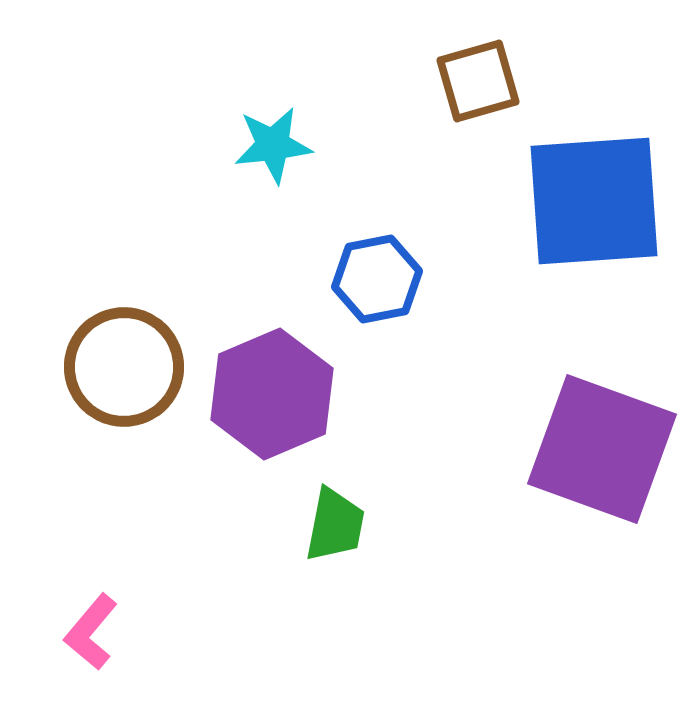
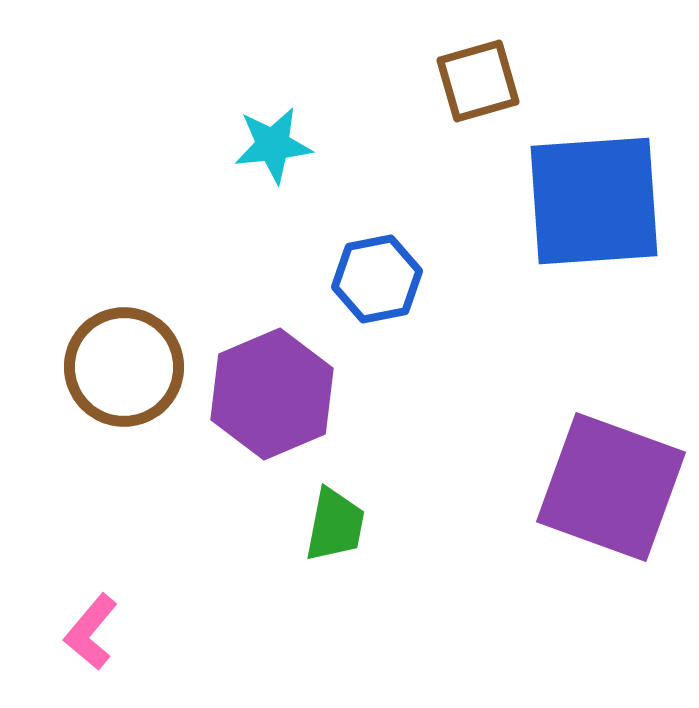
purple square: moved 9 px right, 38 px down
